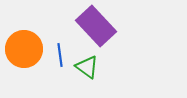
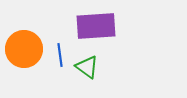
purple rectangle: rotated 51 degrees counterclockwise
